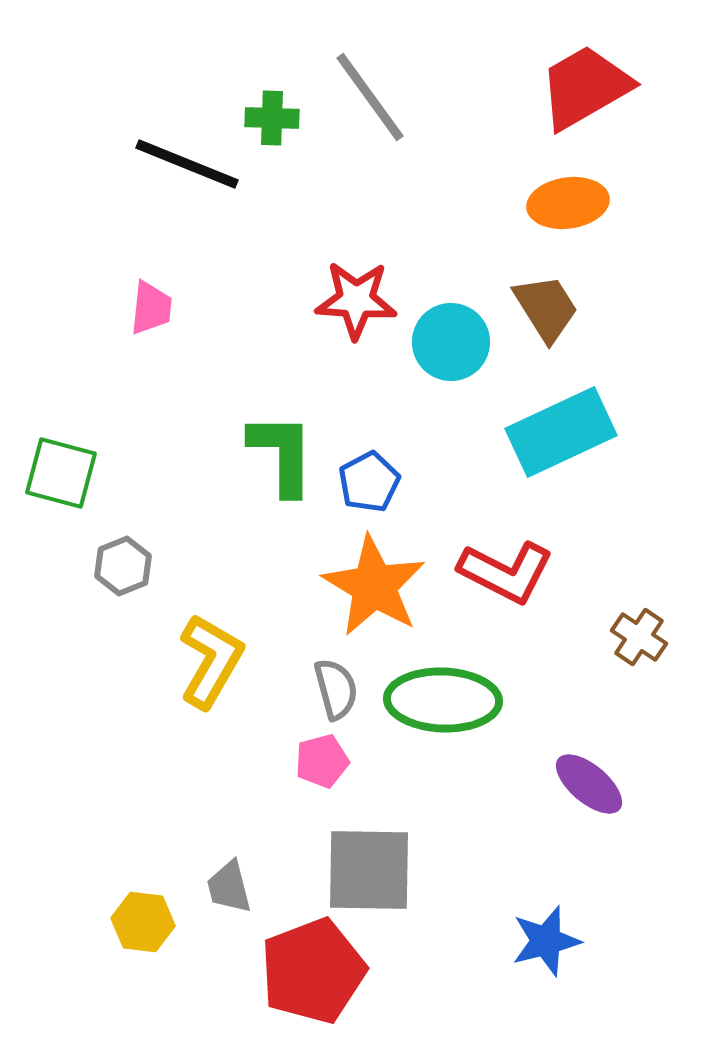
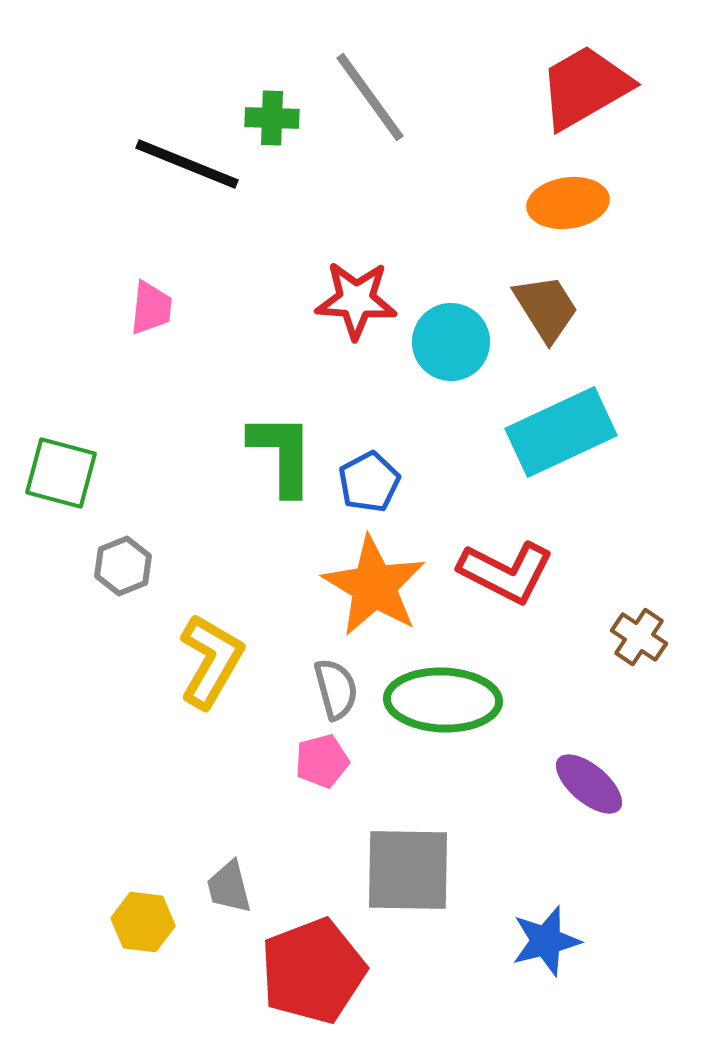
gray square: moved 39 px right
